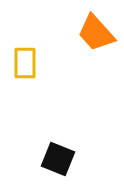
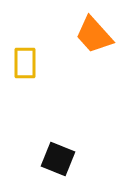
orange trapezoid: moved 2 px left, 2 px down
